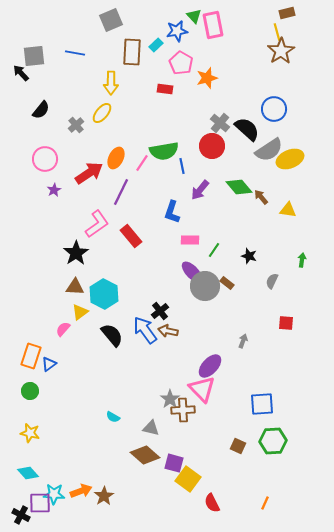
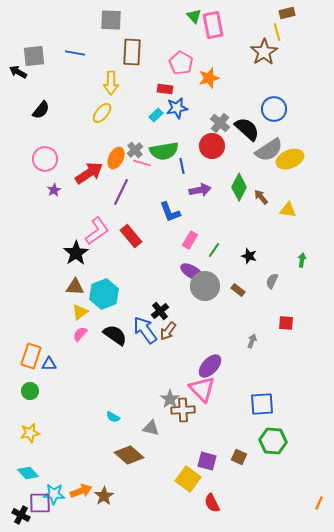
gray square at (111, 20): rotated 25 degrees clockwise
blue star at (177, 31): moved 77 px down
cyan rectangle at (156, 45): moved 70 px down
brown star at (281, 51): moved 17 px left, 1 px down
black arrow at (21, 73): moved 3 px left, 1 px up; rotated 18 degrees counterclockwise
orange star at (207, 78): moved 2 px right
gray cross at (76, 125): moved 59 px right, 25 px down
pink line at (142, 163): rotated 72 degrees clockwise
green diamond at (239, 187): rotated 68 degrees clockwise
purple arrow at (200, 190): rotated 140 degrees counterclockwise
blue L-shape at (172, 212): moved 2 px left; rotated 40 degrees counterclockwise
pink L-shape at (97, 224): moved 7 px down
pink rectangle at (190, 240): rotated 60 degrees counterclockwise
purple ellipse at (192, 272): rotated 15 degrees counterclockwise
brown rectangle at (227, 283): moved 11 px right, 7 px down
cyan hexagon at (104, 294): rotated 12 degrees clockwise
pink semicircle at (63, 329): moved 17 px right, 5 px down
brown arrow at (168, 331): rotated 66 degrees counterclockwise
black semicircle at (112, 335): moved 3 px right; rotated 15 degrees counterclockwise
gray arrow at (243, 341): moved 9 px right
blue triangle at (49, 364): rotated 35 degrees clockwise
yellow star at (30, 433): rotated 24 degrees counterclockwise
green hexagon at (273, 441): rotated 8 degrees clockwise
brown square at (238, 446): moved 1 px right, 11 px down
brown diamond at (145, 455): moved 16 px left
purple square at (174, 463): moved 33 px right, 2 px up
orange line at (265, 503): moved 54 px right
